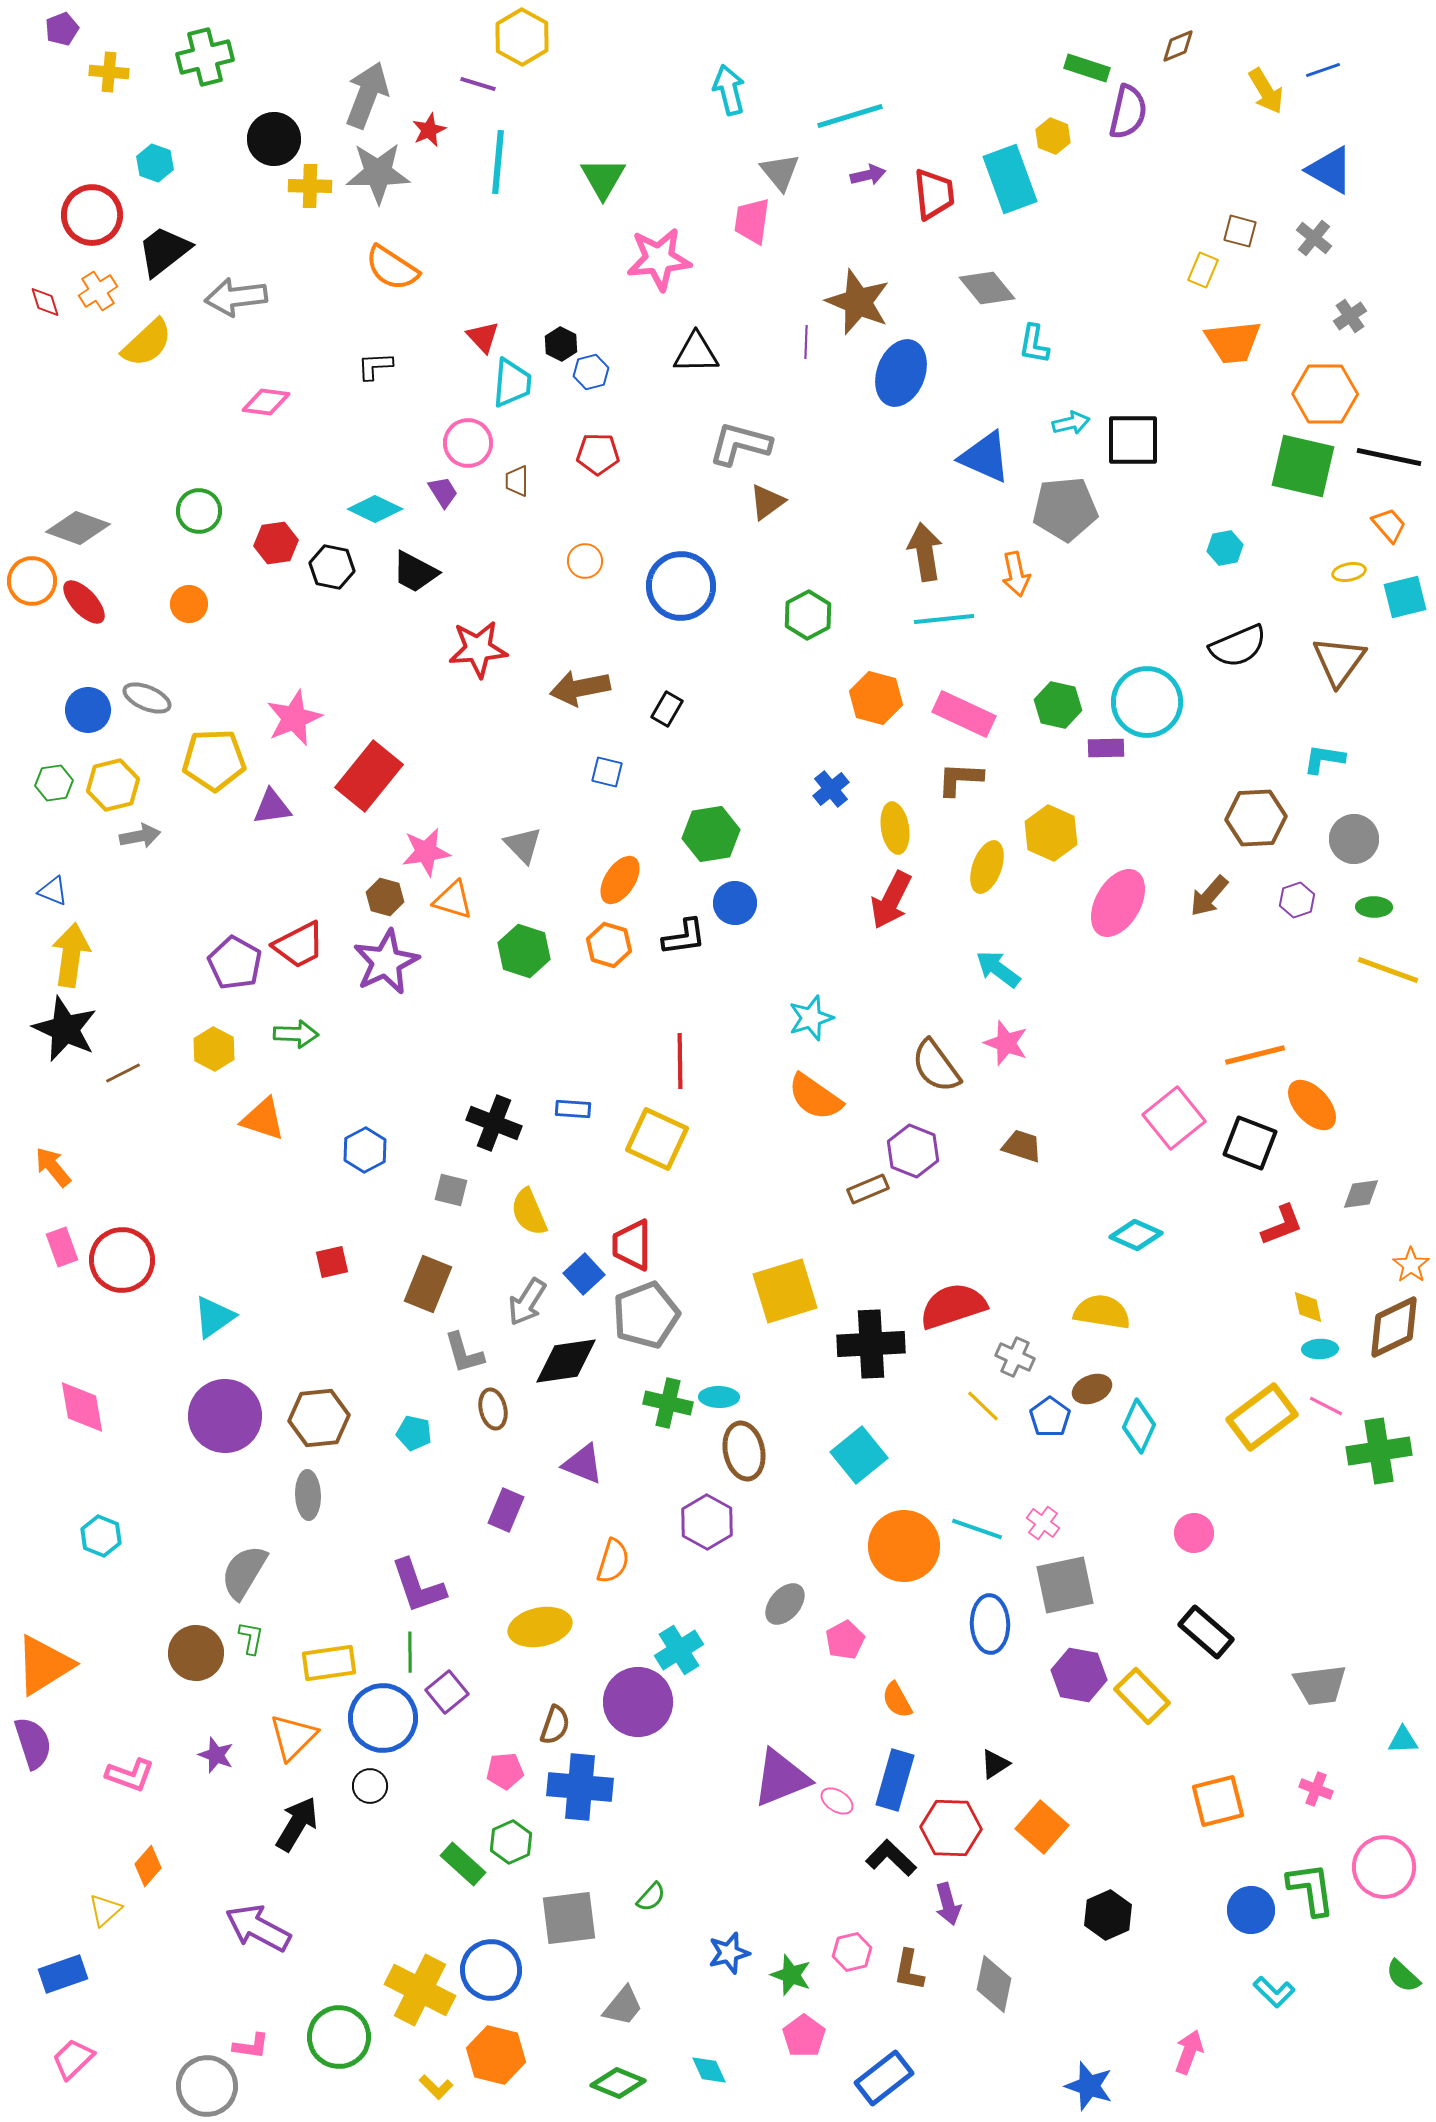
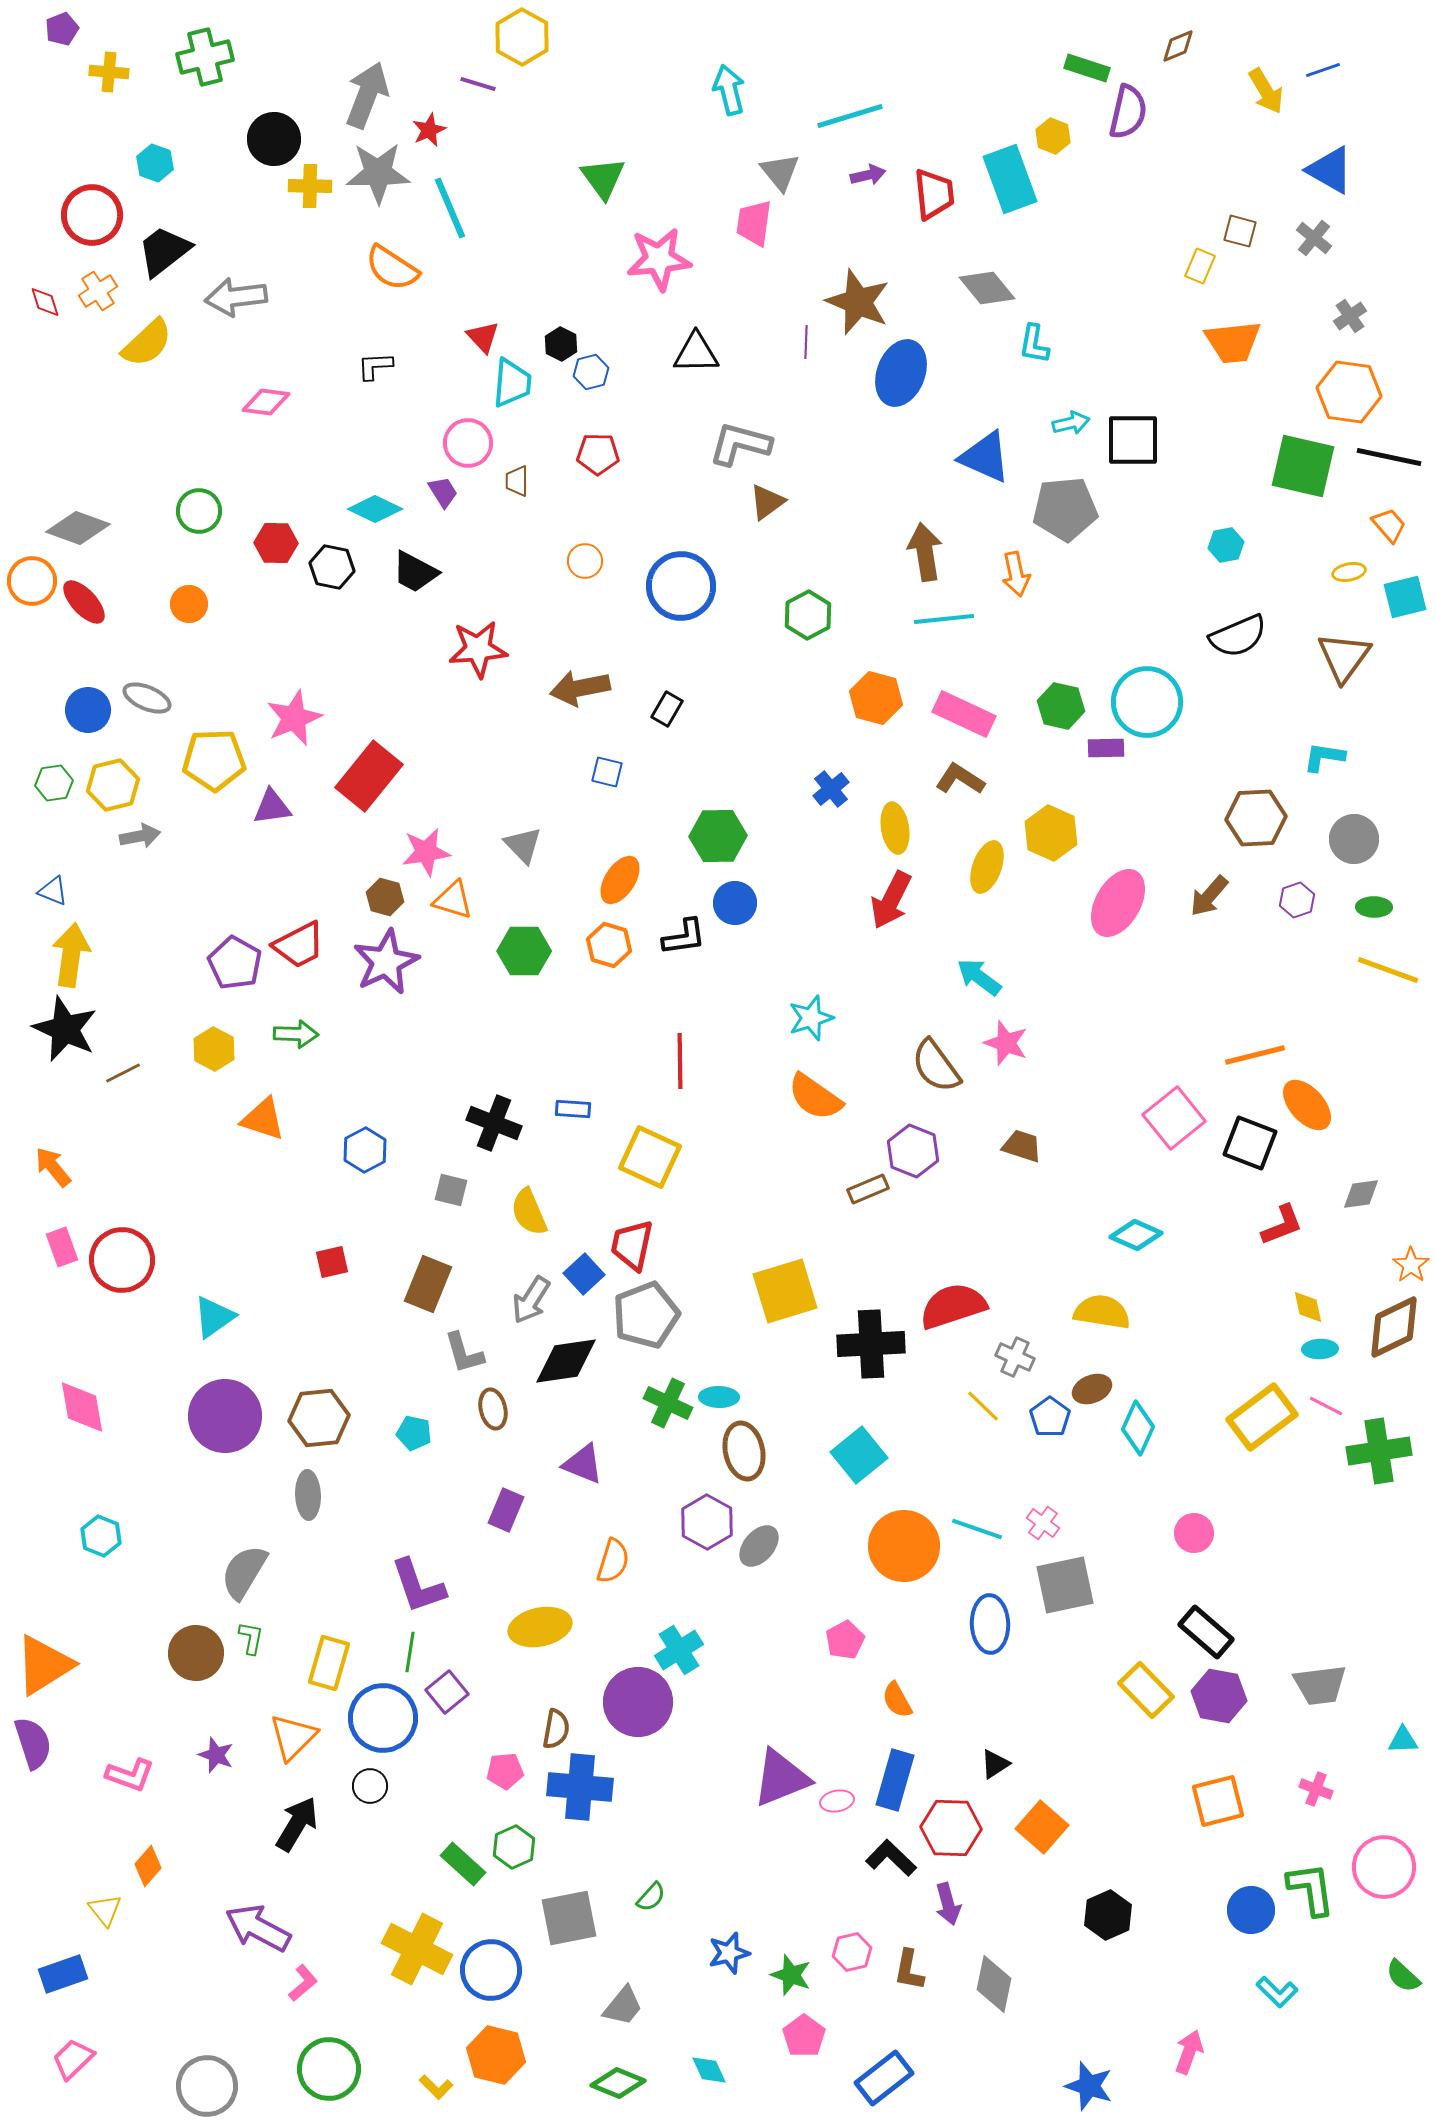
cyan line at (498, 162): moved 48 px left, 46 px down; rotated 28 degrees counterclockwise
green triangle at (603, 178): rotated 6 degrees counterclockwise
pink trapezoid at (752, 221): moved 2 px right, 2 px down
yellow rectangle at (1203, 270): moved 3 px left, 4 px up
orange hexagon at (1325, 394): moved 24 px right, 2 px up; rotated 8 degrees clockwise
red hexagon at (276, 543): rotated 9 degrees clockwise
cyan hexagon at (1225, 548): moved 1 px right, 3 px up
black semicircle at (1238, 646): moved 10 px up
brown triangle at (1339, 661): moved 5 px right, 4 px up
green hexagon at (1058, 705): moved 3 px right, 1 px down
cyan L-shape at (1324, 759): moved 2 px up
brown L-shape at (960, 779): rotated 30 degrees clockwise
green hexagon at (711, 834): moved 7 px right, 2 px down; rotated 8 degrees clockwise
green hexagon at (524, 951): rotated 18 degrees counterclockwise
cyan arrow at (998, 969): moved 19 px left, 8 px down
orange ellipse at (1312, 1105): moved 5 px left
yellow square at (657, 1139): moved 7 px left, 18 px down
red trapezoid at (632, 1245): rotated 12 degrees clockwise
gray arrow at (527, 1302): moved 4 px right, 2 px up
green cross at (668, 1403): rotated 12 degrees clockwise
cyan diamond at (1139, 1426): moved 1 px left, 2 px down
gray ellipse at (785, 1604): moved 26 px left, 58 px up
green line at (410, 1652): rotated 9 degrees clockwise
yellow rectangle at (329, 1663): rotated 66 degrees counterclockwise
purple hexagon at (1079, 1675): moved 140 px right, 21 px down
yellow rectangle at (1142, 1696): moved 4 px right, 6 px up
brown semicircle at (555, 1725): moved 1 px right, 4 px down; rotated 9 degrees counterclockwise
pink ellipse at (837, 1801): rotated 44 degrees counterclockwise
green hexagon at (511, 1842): moved 3 px right, 5 px down
yellow triangle at (105, 1910): rotated 27 degrees counterclockwise
gray square at (569, 1918): rotated 4 degrees counterclockwise
yellow cross at (420, 1990): moved 3 px left, 41 px up
cyan L-shape at (1274, 1992): moved 3 px right
green circle at (339, 2037): moved 10 px left, 32 px down
pink L-shape at (251, 2046): moved 52 px right, 63 px up; rotated 48 degrees counterclockwise
